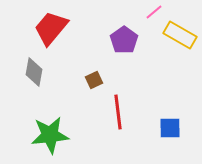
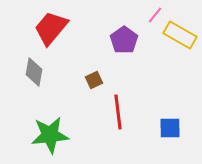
pink line: moved 1 px right, 3 px down; rotated 12 degrees counterclockwise
